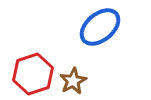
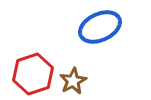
blue ellipse: rotated 15 degrees clockwise
